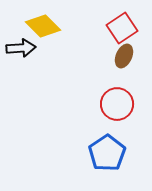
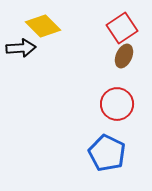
blue pentagon: rotated 12 degrees counterclockwise
